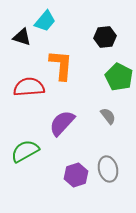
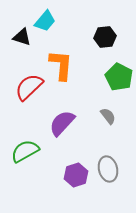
red semicircle: rotated 40 degrees counterclockwise
